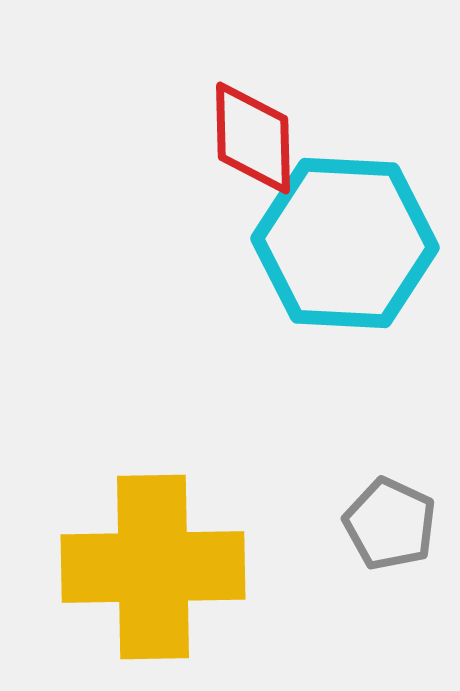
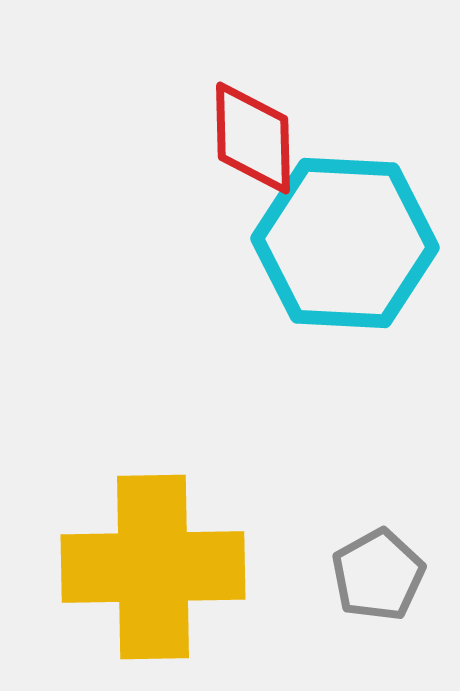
gray pentagon: moved 12 px left, 51 px down; rotated 18 degrees clockwise
